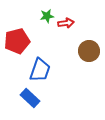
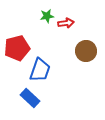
red pentagon: moved 7 px down
brown circle: moved 3 px left
